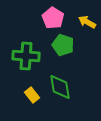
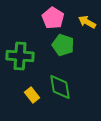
green cross: moved 6 px left
